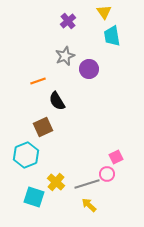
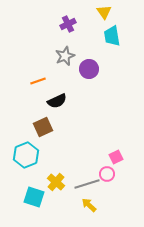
purple cross: moved 3 px down; rotated 14 degrees clockwise
black semicircle: rotated 84 degrees counterclockwise
